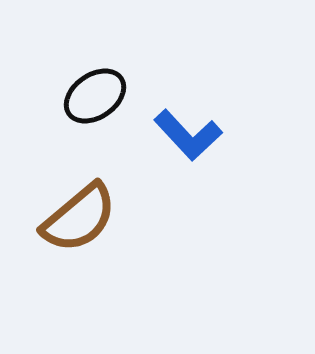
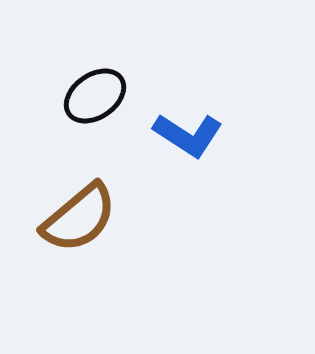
blue L-shape: rotated 14 degrees counterclockwise
